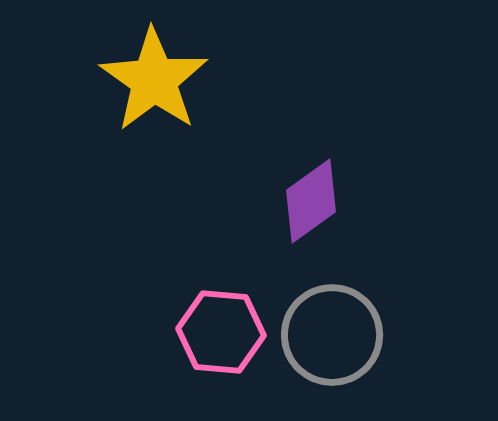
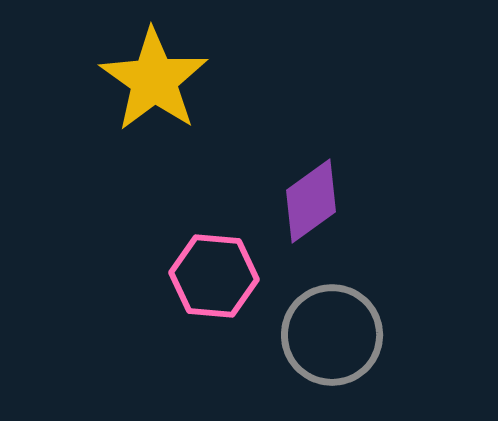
pink hexagon: moved 7 px left, 56 px up
